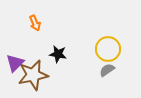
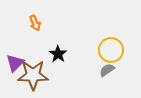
yellow circle: moved 3 px right, 1 px down
black star: rotated 24 degrees clockwise
brown star: rotated 12 degrees clockwise
